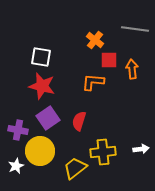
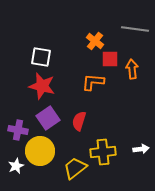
orange cross: moved 1 px down
red square: moved 1 px right, 1 px up
